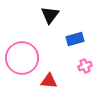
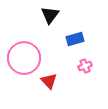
pink circle: moved 2 px right
red triangle: rotated 42 degrees clockwise
